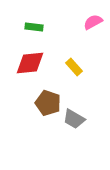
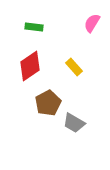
pink semicircle: moved 1 px left, 1 px down; rotated 30 degrees counterclockwise
red diamond: moved 3 px down; rotated 28 degrees counterclockwise
brown pentagon: rotated 25 degrees clockwise
gray trapezoid: moved 4 px down
